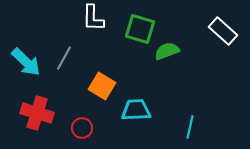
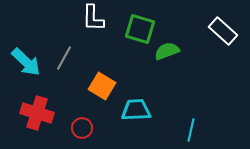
cyan line: moved 1 px right, 3 px down
